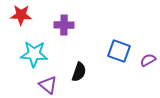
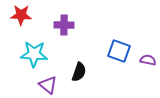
purple semicircle: rotated 42 degrees clockwise
